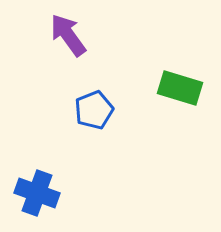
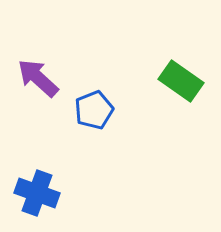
purple arrow: moved 30 px left, 43 px down; rotated 12 degrees counterclockwise
green rectangle: moved 1 px right, 7 px up; rotated 18 degrees clockwise
